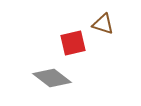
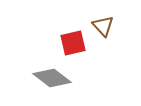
brown triangle: moved 2 px down; rotated 30 degrees clockwise
